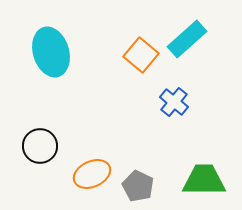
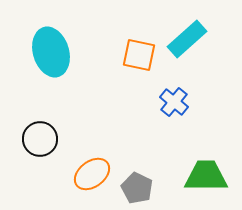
orange square: moved 2 px left; rotated 28 degrees counterclockwise
black circle: moved 7 px up
orange ellipse: rotated 12 degrees counterclockwise
green trapezoid: moved 2 px right, 4 px up
gray pentagon: moved 1 px left, 2 px down
